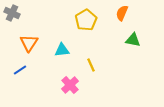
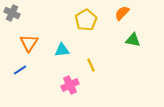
orange semicircle: rotated 21 degrees clockwise
pink cross: rotated 18 degrees clockwise
